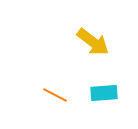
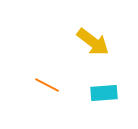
orange line: moved 8 px left, 10 px up
